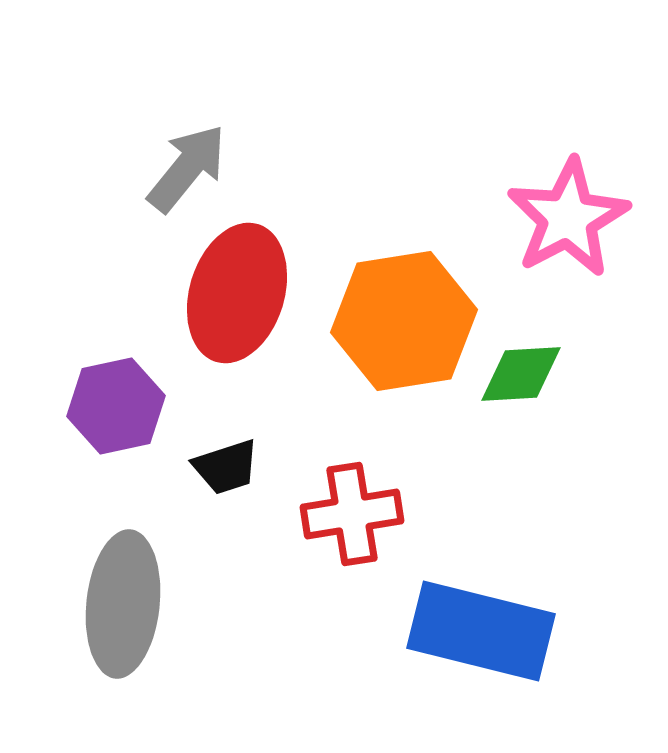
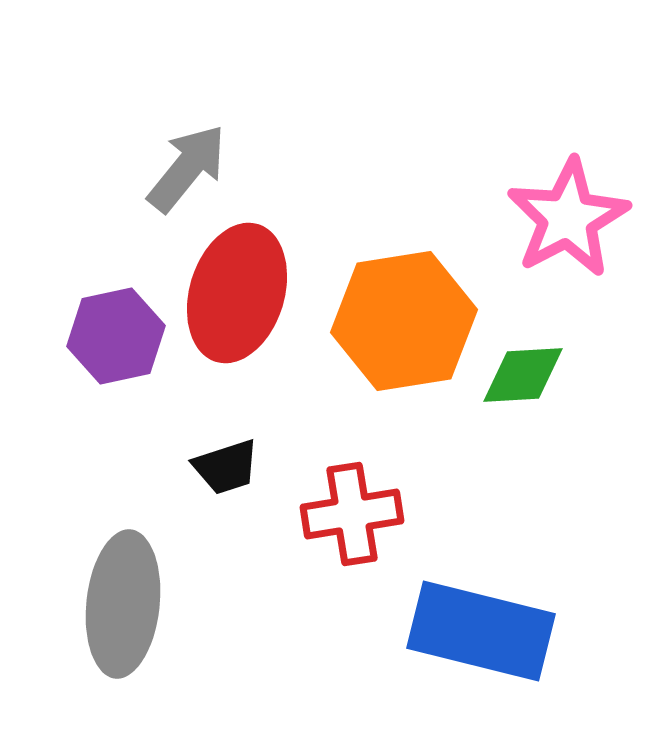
green diamond: moved 2 px right, 1 px down
purple hexagon: moved 70 px up
